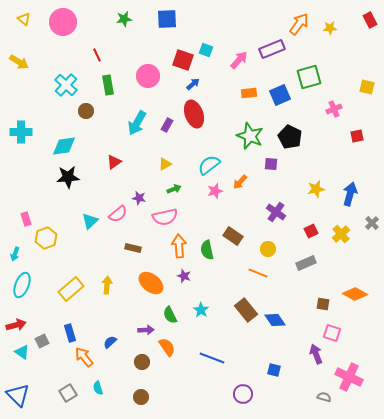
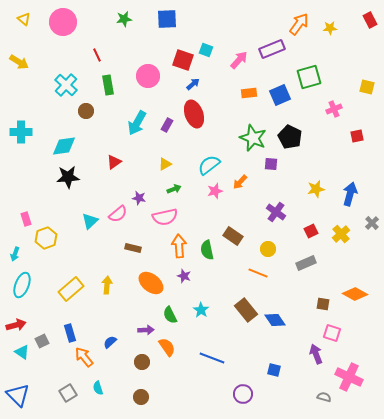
green star at (250, 136): moved 3 px right, 2 px down
